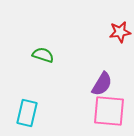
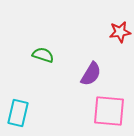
purple semicircle: moved 11 px left, 10 px up
cyan rectangle: moved 9 px left
